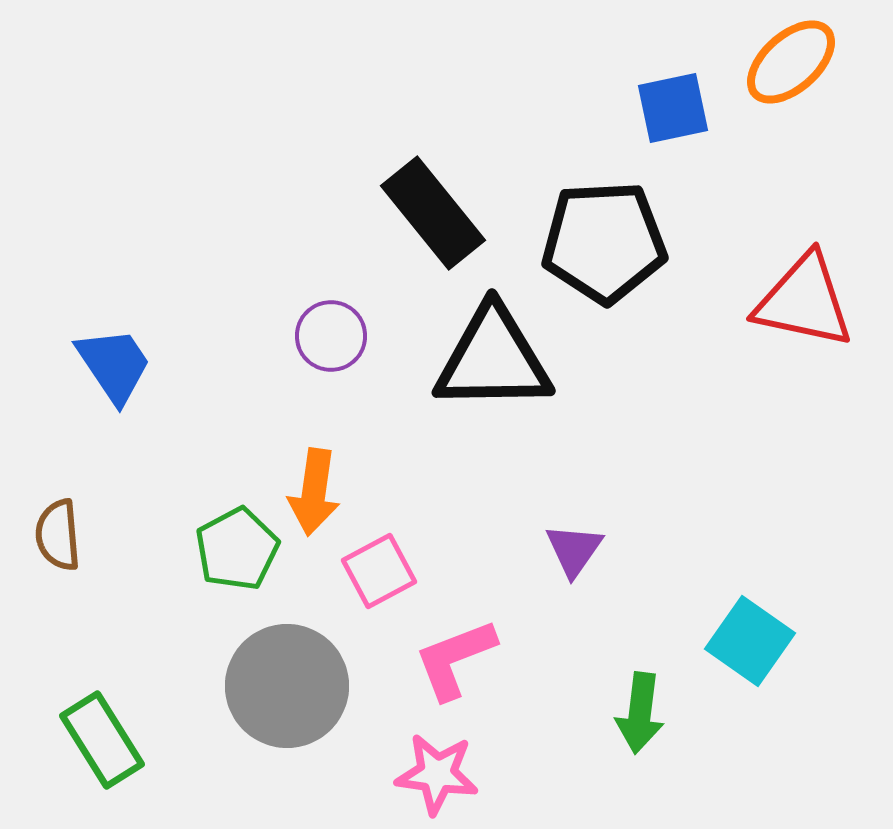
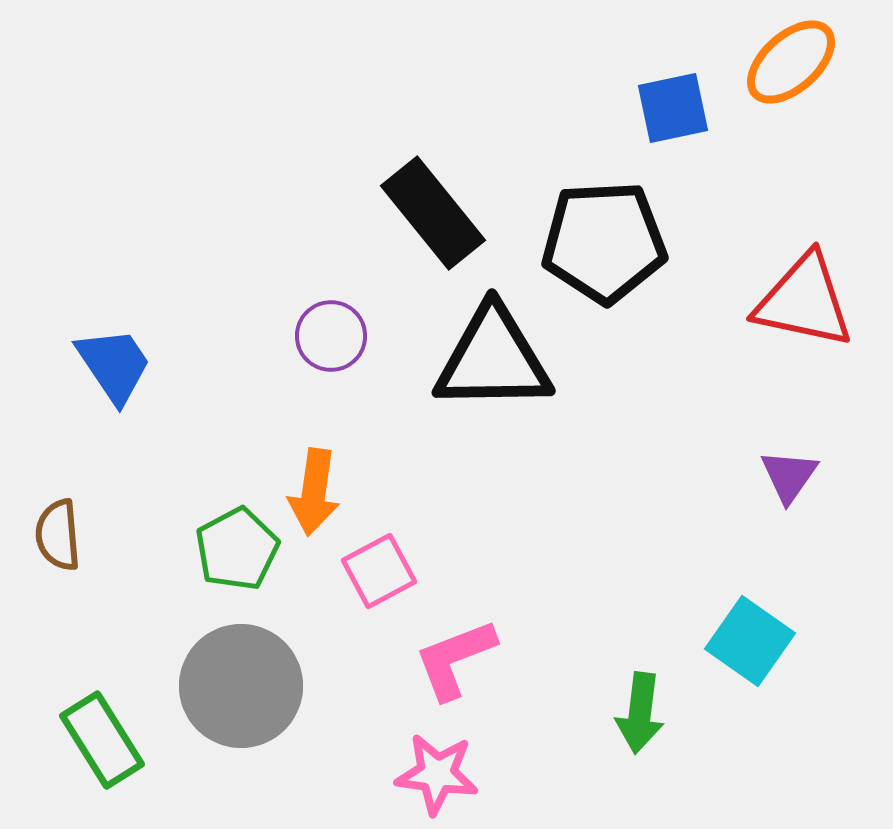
purple triangle: moved 215 px right, 74 px up
gray circle: moved 46 px left
